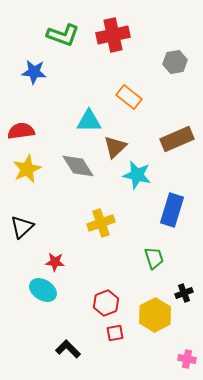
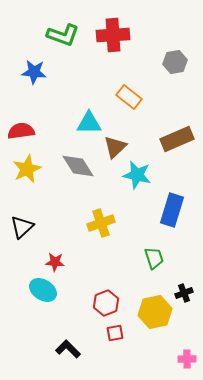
red cross: rotated 8 degrees clockwise
cyan triangle: moved 2 px down
yellow hexagon: moved 3 px up; rotated 16 degrees clockwise
pink cross: rotated 12 degrees counterclockwise
